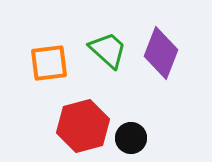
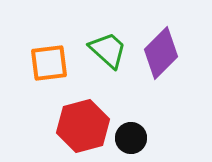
purple diamond: rotated 24 degrees clockwise
